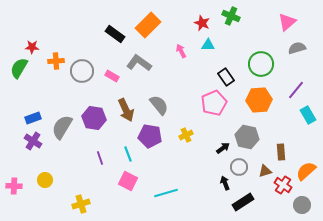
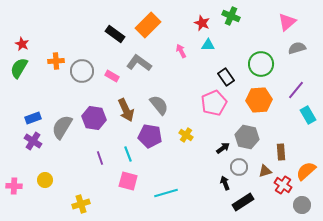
red star at (32, 47): moved 10 px left, 3 px up; rotated 24 degrees clockwise
yellow cross at (186, 135): rotated 32 degrees counterclockwise
pink square at (128, 181): rotated 12 degrees counterclockwise
